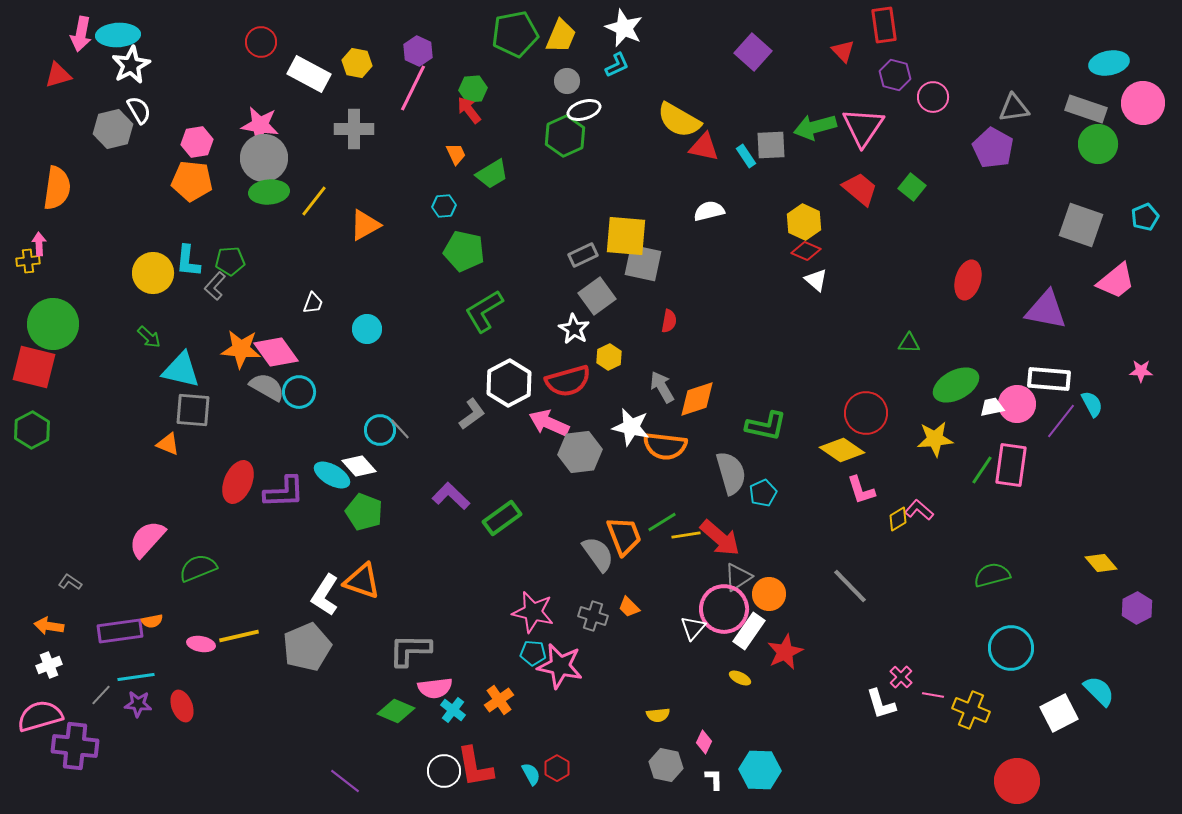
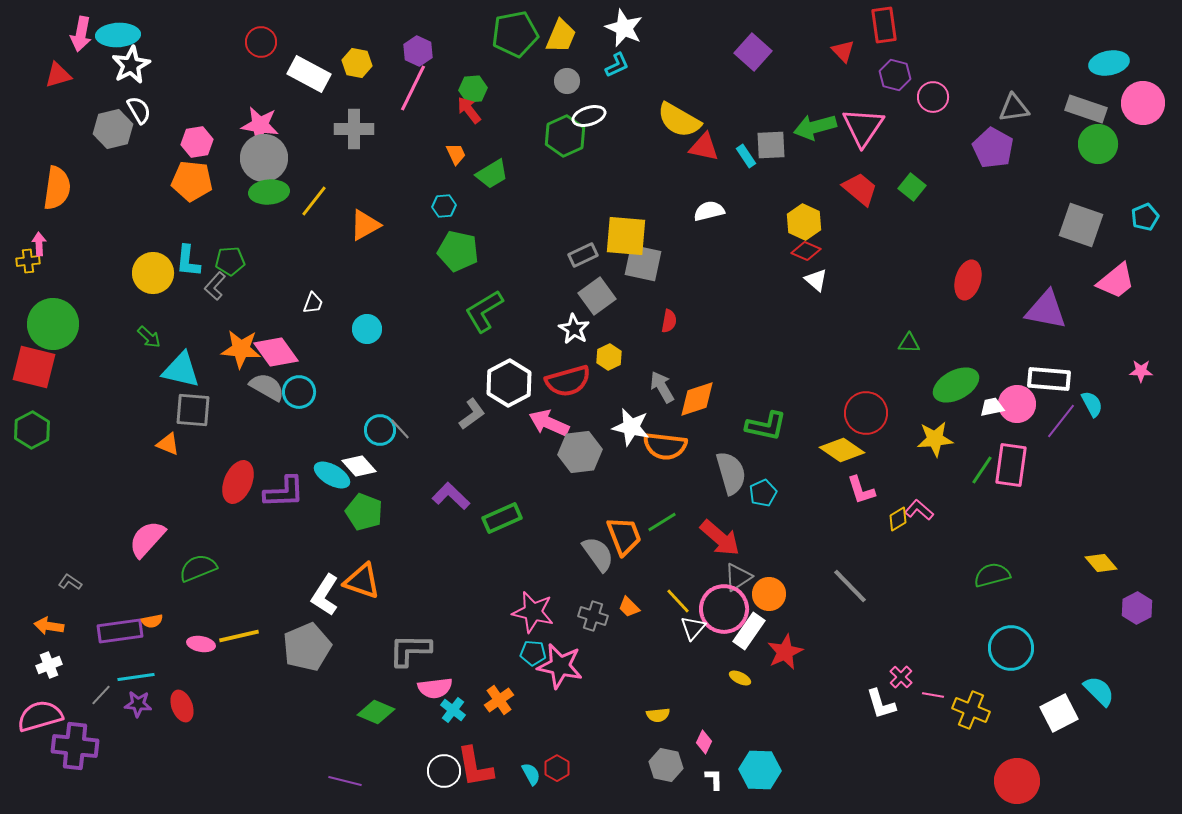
white ellipse at (584, 110): moved 5 px right, 6 px down
green pentagon at (464, 251): moved 6 px left
green rectangle at (502, 518): rotated 12 degrees clockwise
yellow line at (686, 535): moved 8 px left, 66 px down; rotated 56 degrees clockwise
green diamond at (396, 711): moved 20 px left, 1 px down
purple line at (345, 781): rotated 24 degrees counterclockwise
